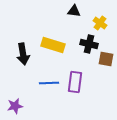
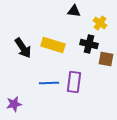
black arrow: moved 6 px up; rotated 25 degrees counterclockwise
purple rectangle: moved 1 px left
purple star: moved 1 px left, 2 px up
